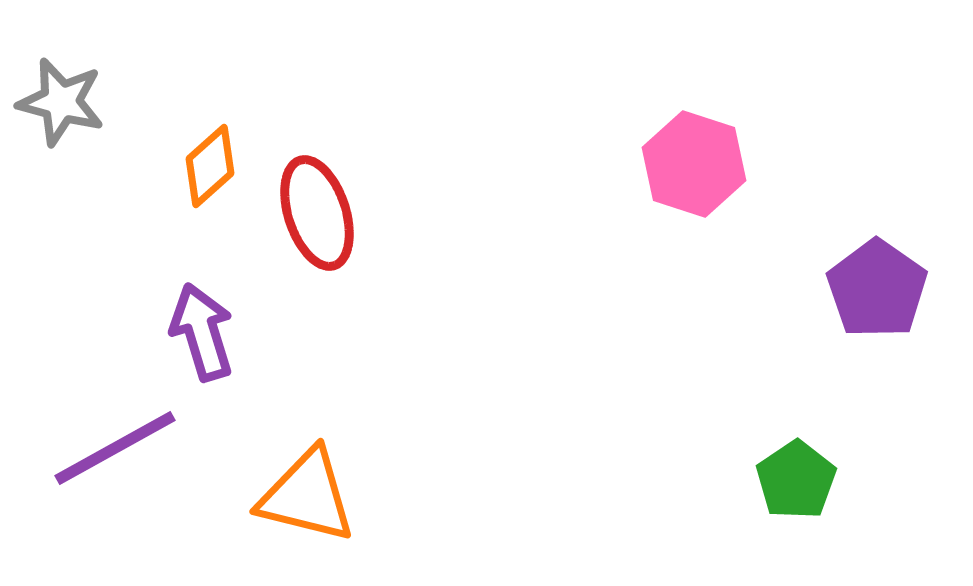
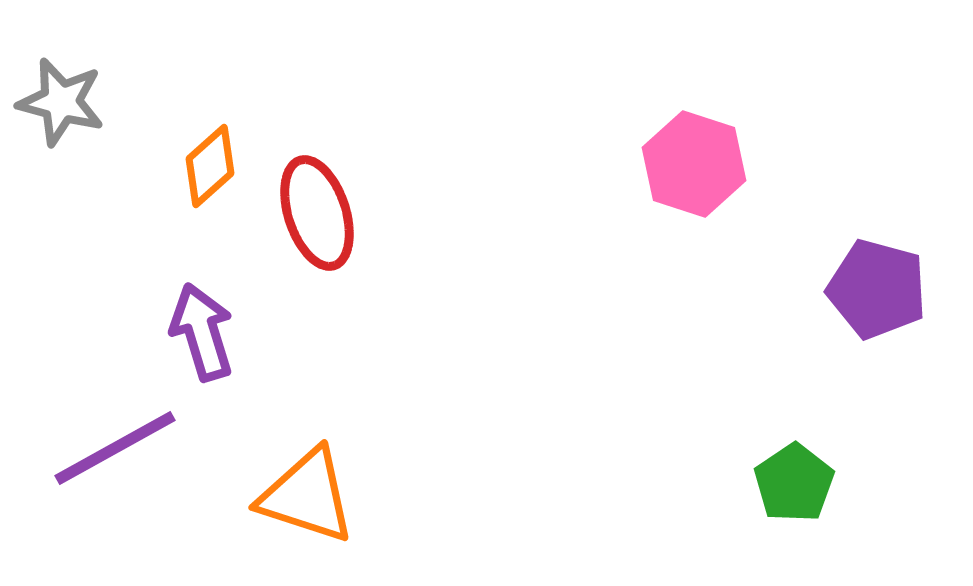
purple pentagon: rotated 20 degrees counterclockwise
green pentagon: moved 2 px left, 3 px down
orange triangle: rotated 4 degrees clockwise
